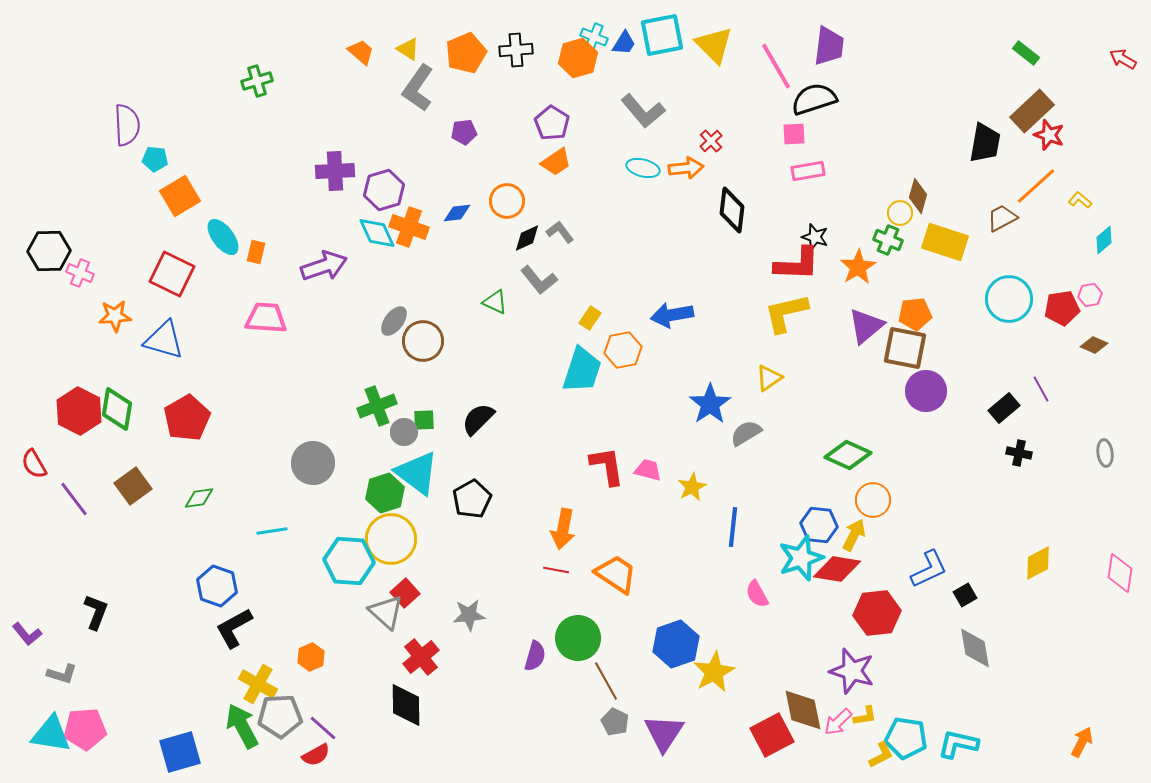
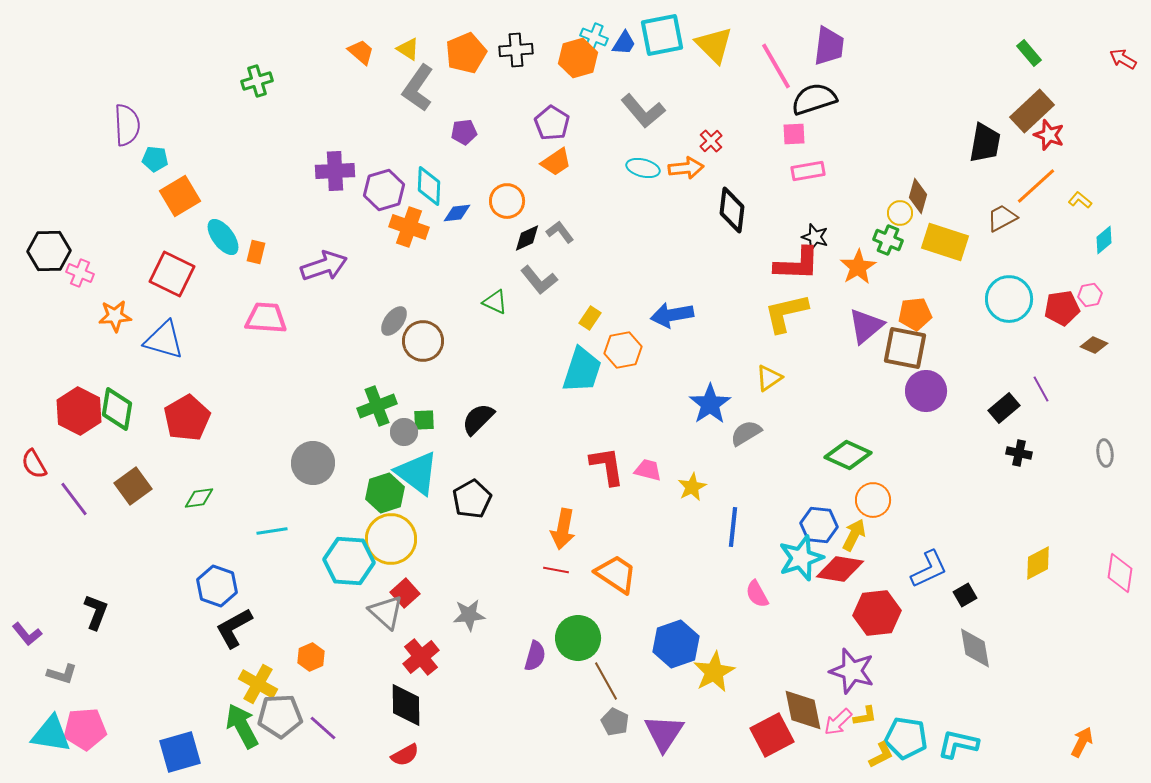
green rectangle at (1026, 53): moved 3 px right; rotated 12 degrees clockwise
cyan diamond at (377, 233): moved 52 px right, 47 px up; rotated 27 degrees clockwise
red diamond at (837, 569): moved 3 px right
red semicircle at (316, 755): moved 89 px right
